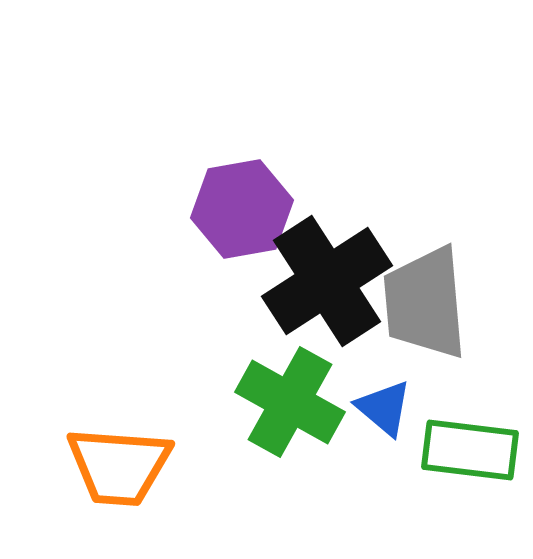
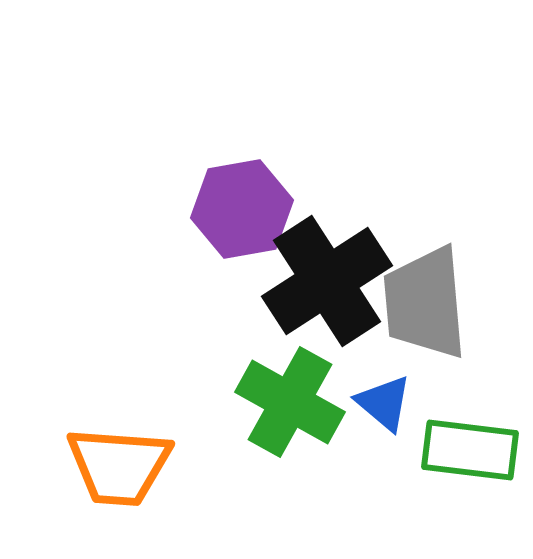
blue triangle: moved 5 px up
